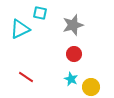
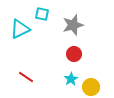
cyan square: moved 2 px right, 1 px down
cyan star: rotated 16 degrees clockwise
